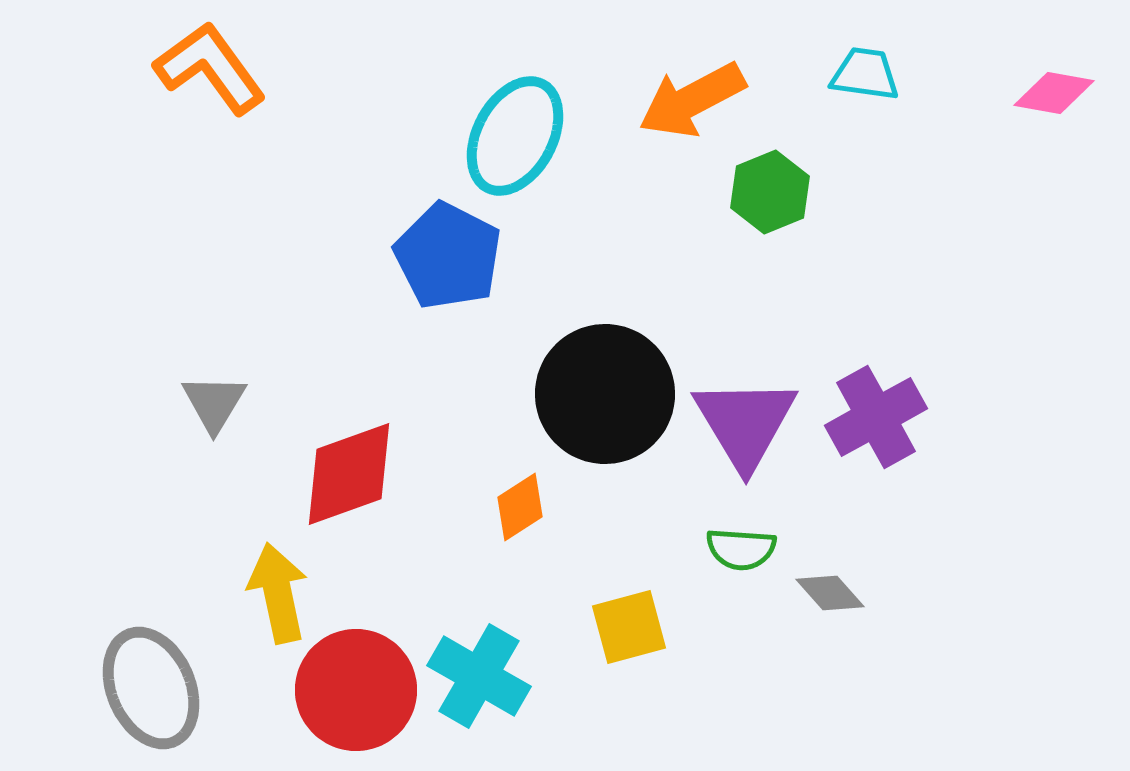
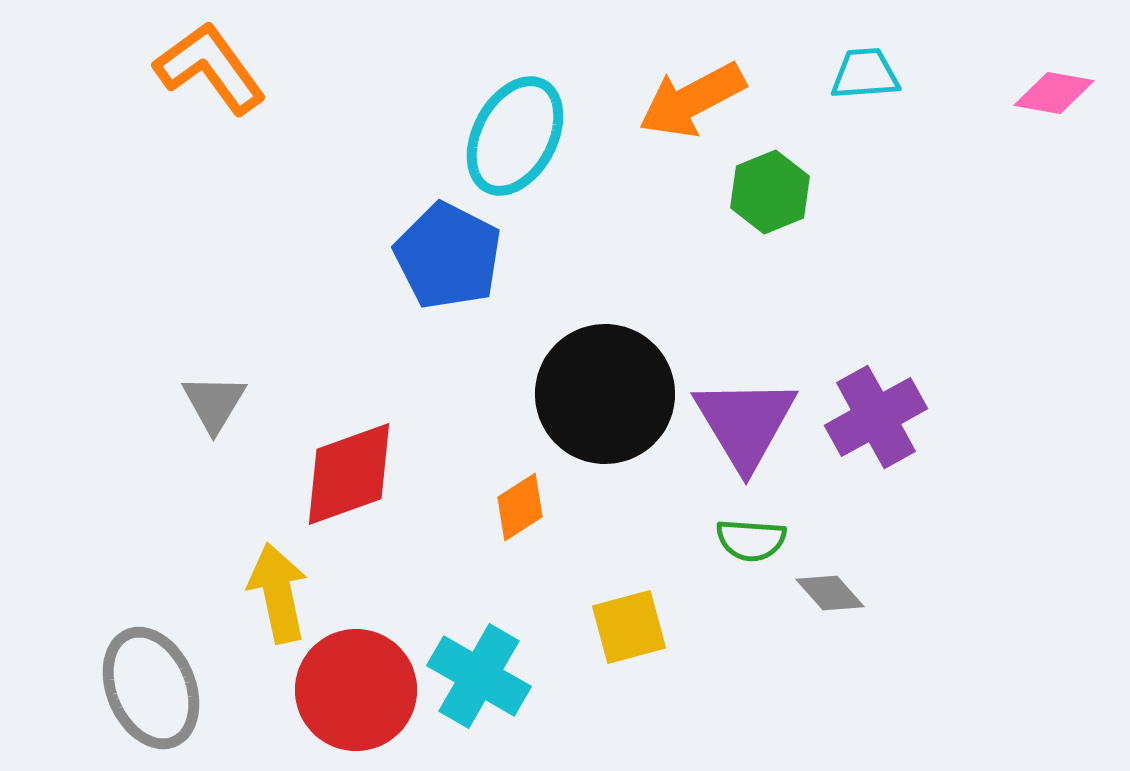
cyan trapezoid: rotated 12 degrees counterclockwise
green semicircle: moved 10 px right, 9 px up
